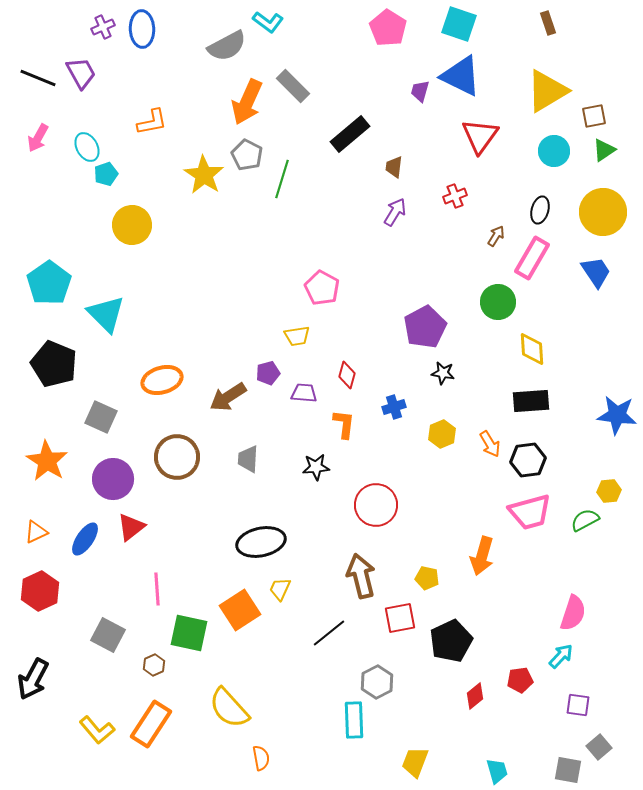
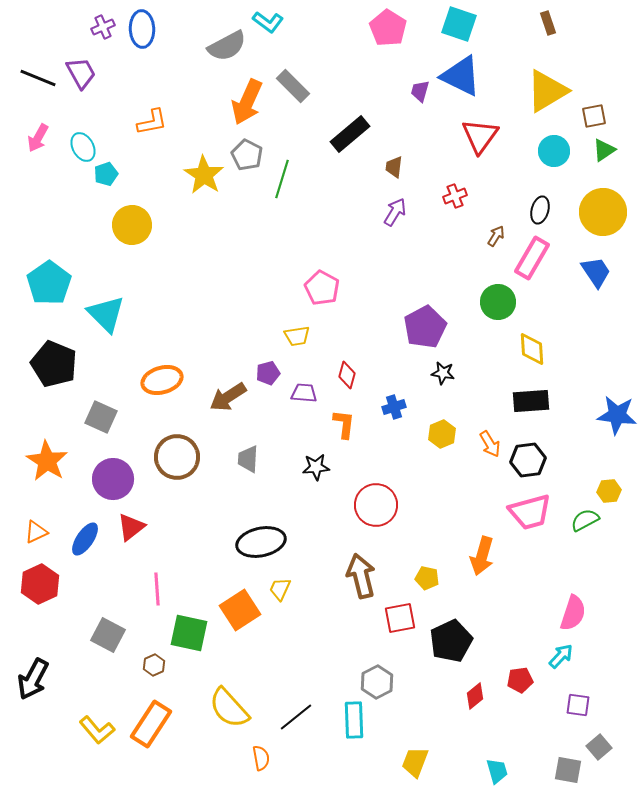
cyan ellipse at (87, 147): moved 4 px left
red hexagon at (40, 591): moved 7 px up
black line at (329, 633): moved 33 px left, 84 px down
